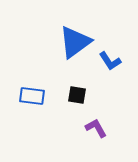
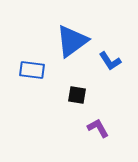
blue triangle: moved 3 px left, 1 px up
blue rectangle: moved 26 px up
purple L-shape: moved 2 px right
